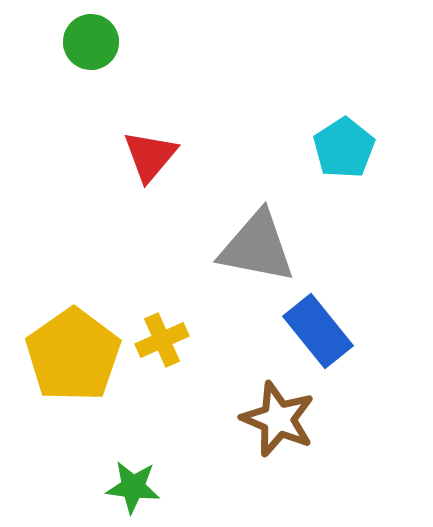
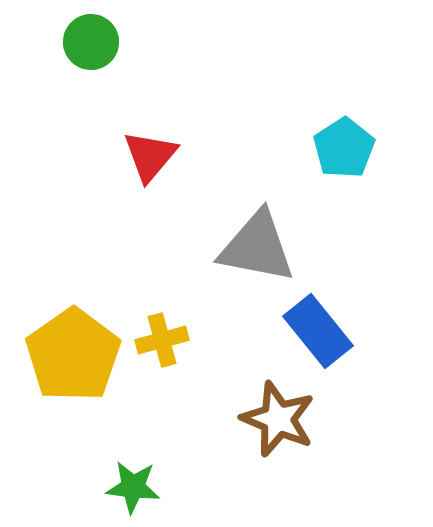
yellow cross: rotated 9 degrees clockwise
